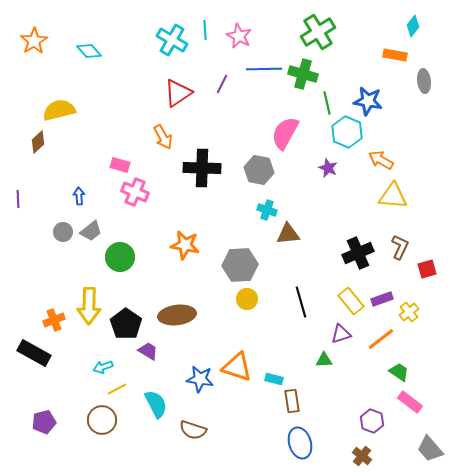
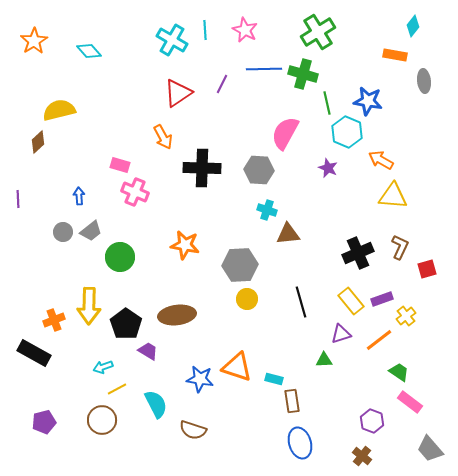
pink star at (239, 36): moved 6 px right, 6 px up
gray hexagon at (259, 170): rotated 8 degrees counterclockwise
yellow cross at (409, 312): moved 3 px left, 4 px down
orange line at (381, 339): moved 2 px left, 1 px down
